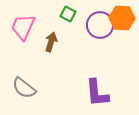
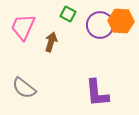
orange hexagon: moved 1 px left, 3 px down
